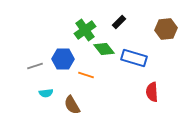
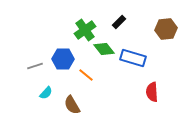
blue rectangle: moved 1 px left
orange line: rotated 21 degrees clockwise
cyan semicircle: rotated 40 degrees counterclockwise
